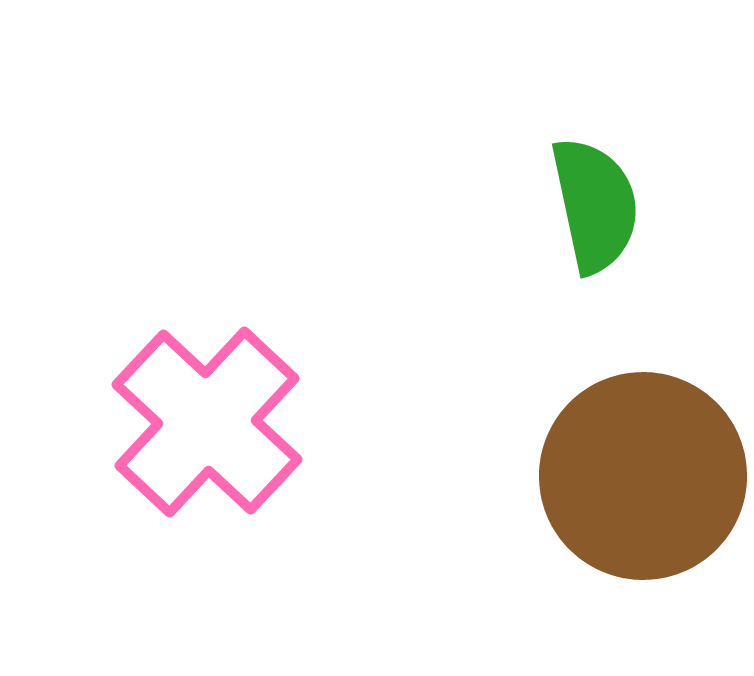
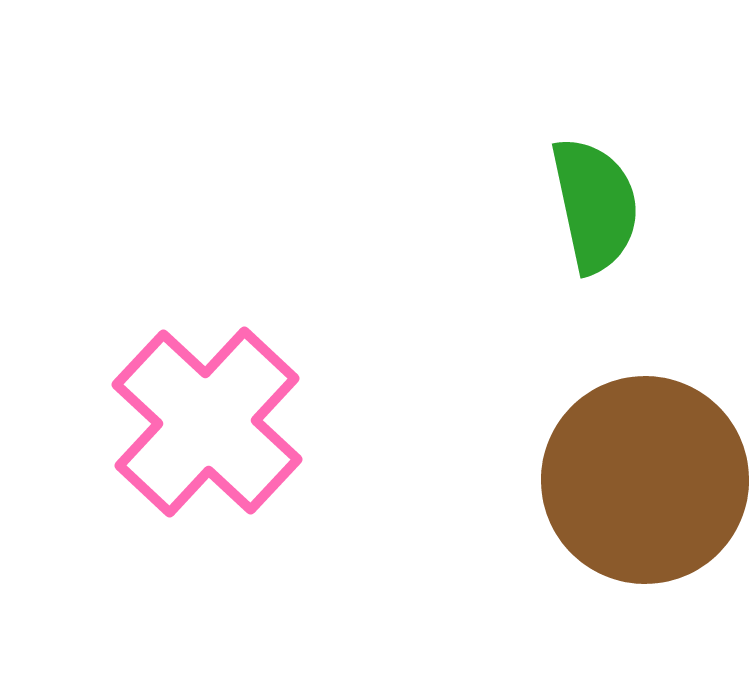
brown circle: moved 2 px right, 4 px down
